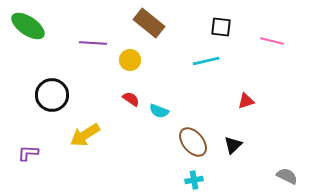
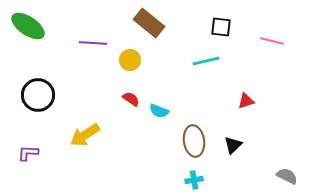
black circle: moved 14 px left
brown ellipse: moved 1 px right, 1 px up; rotated 32 degrees clockwise
